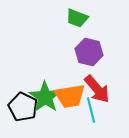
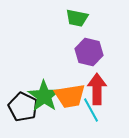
green trapezoid: rotated 10 degrees counterclockwise
red arrow: rotated 140 degrees counterclockwise
green star: moved 1 px left, 1 px up
cyan line: rotated 15 degrees counterclockwise
